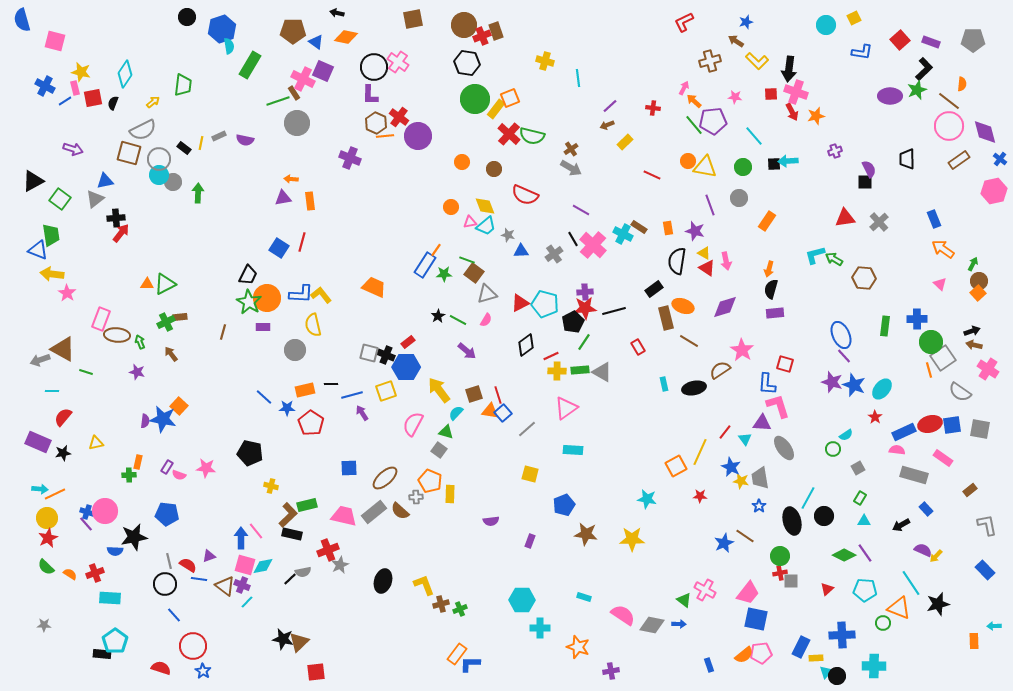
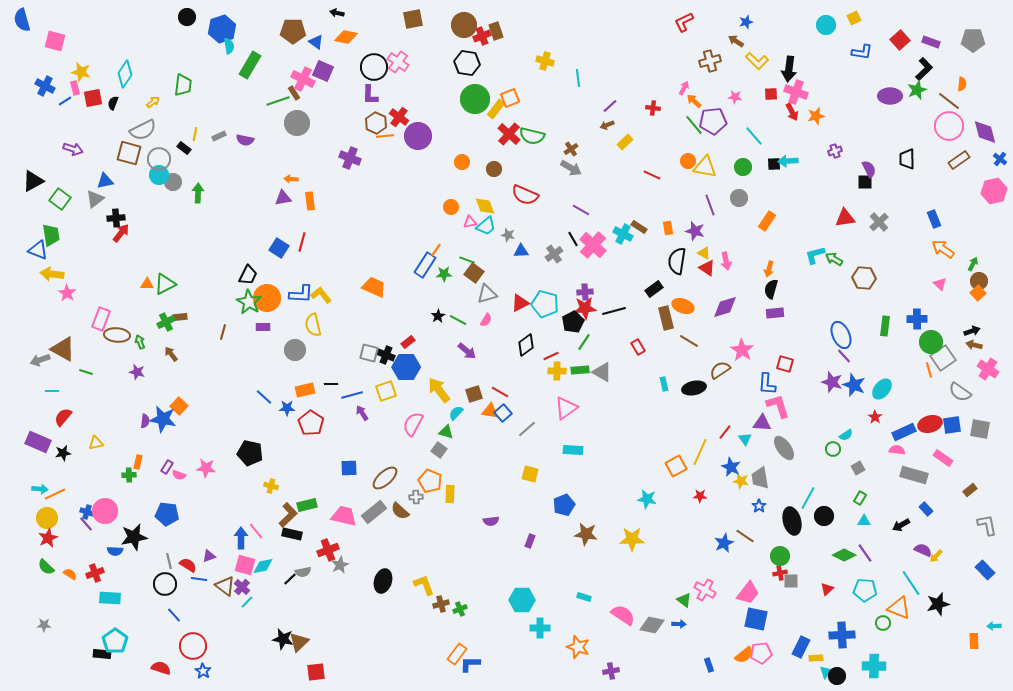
yellow line at (201, 143): moved 6 px left, 9 px up
red line at (498, 395): moved 2 px right, 3 px up; rotated 42 degrees counterclockwise
purple cross at (242, 585): moved 2 px down; rotated 21 degrees clockwise
